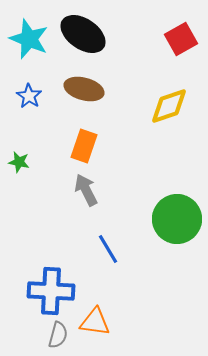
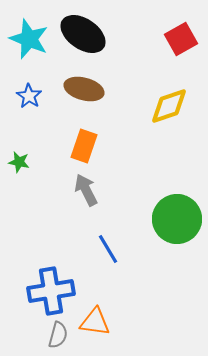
blue cross: rotated 12 degrees counterclockwise
